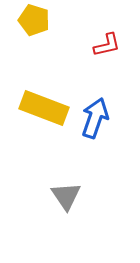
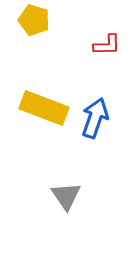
red L-shape: rotated 12 degrees clockwise
